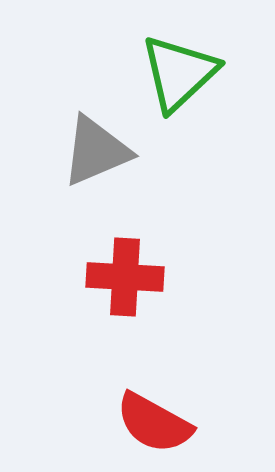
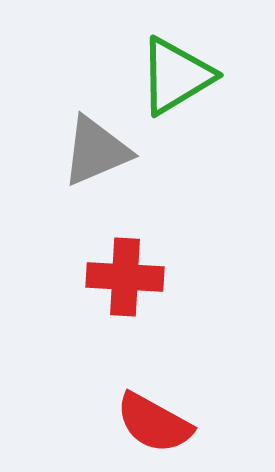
green triangle: moved 3 px left, 3 px down; rotated 12 degrees clockwise
